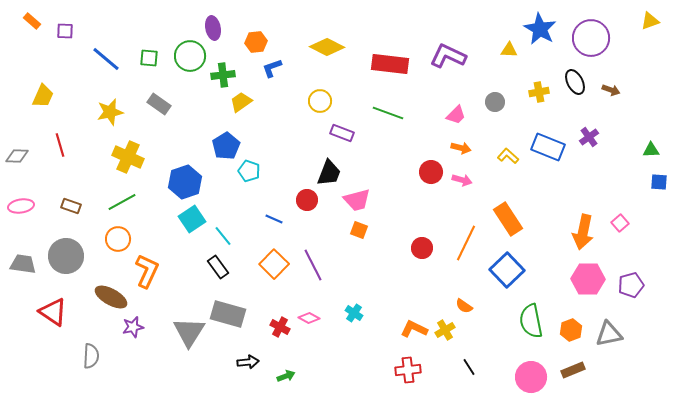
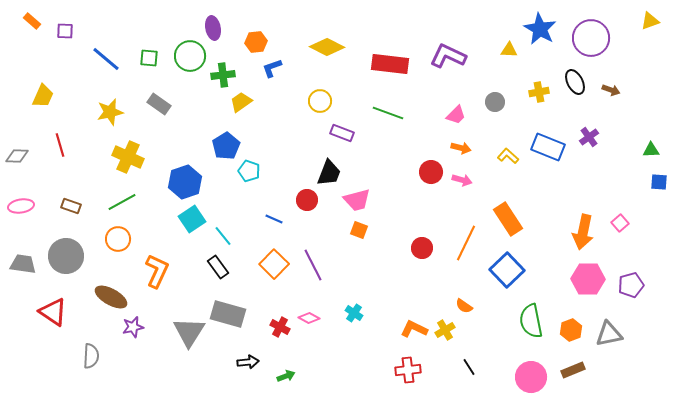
orange L-shape at (147, 271): moved 10 px right
